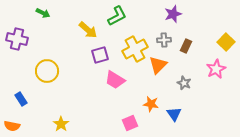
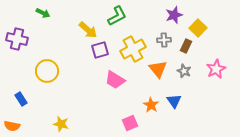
purple star: moved 1 px right, 1 px down
yellow square: moved 28 px left, 14 px up
yellow cross: moved 2 px left
purple square: moved 5 px up
orange triangle: moved 4 px down; rotated 24 degrees counterclockwise
gray star: moved 12 px up
orange star: moved 1 px down; rotated 21 degrees clockwise
blue triangle: moved 13 px up
yellow star: rotated 21 degrees counterclockwise
